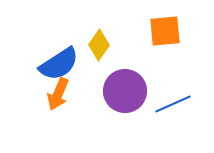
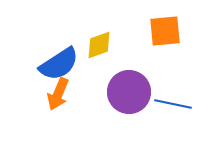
yellow diamond: rotated 36 degrees clockwise
purple circle: moved 4 px right, 1 px down
blue line: rotated 36 degrees clockwise
